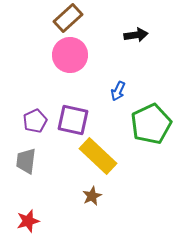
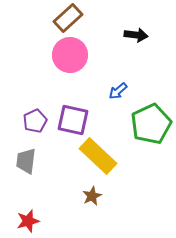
black arrow: rotated 15 degrees clockwise
blue arrow: rotated 24 degrees clockwise
